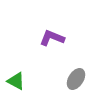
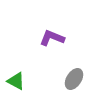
gray ellipse: moved 2 px left
